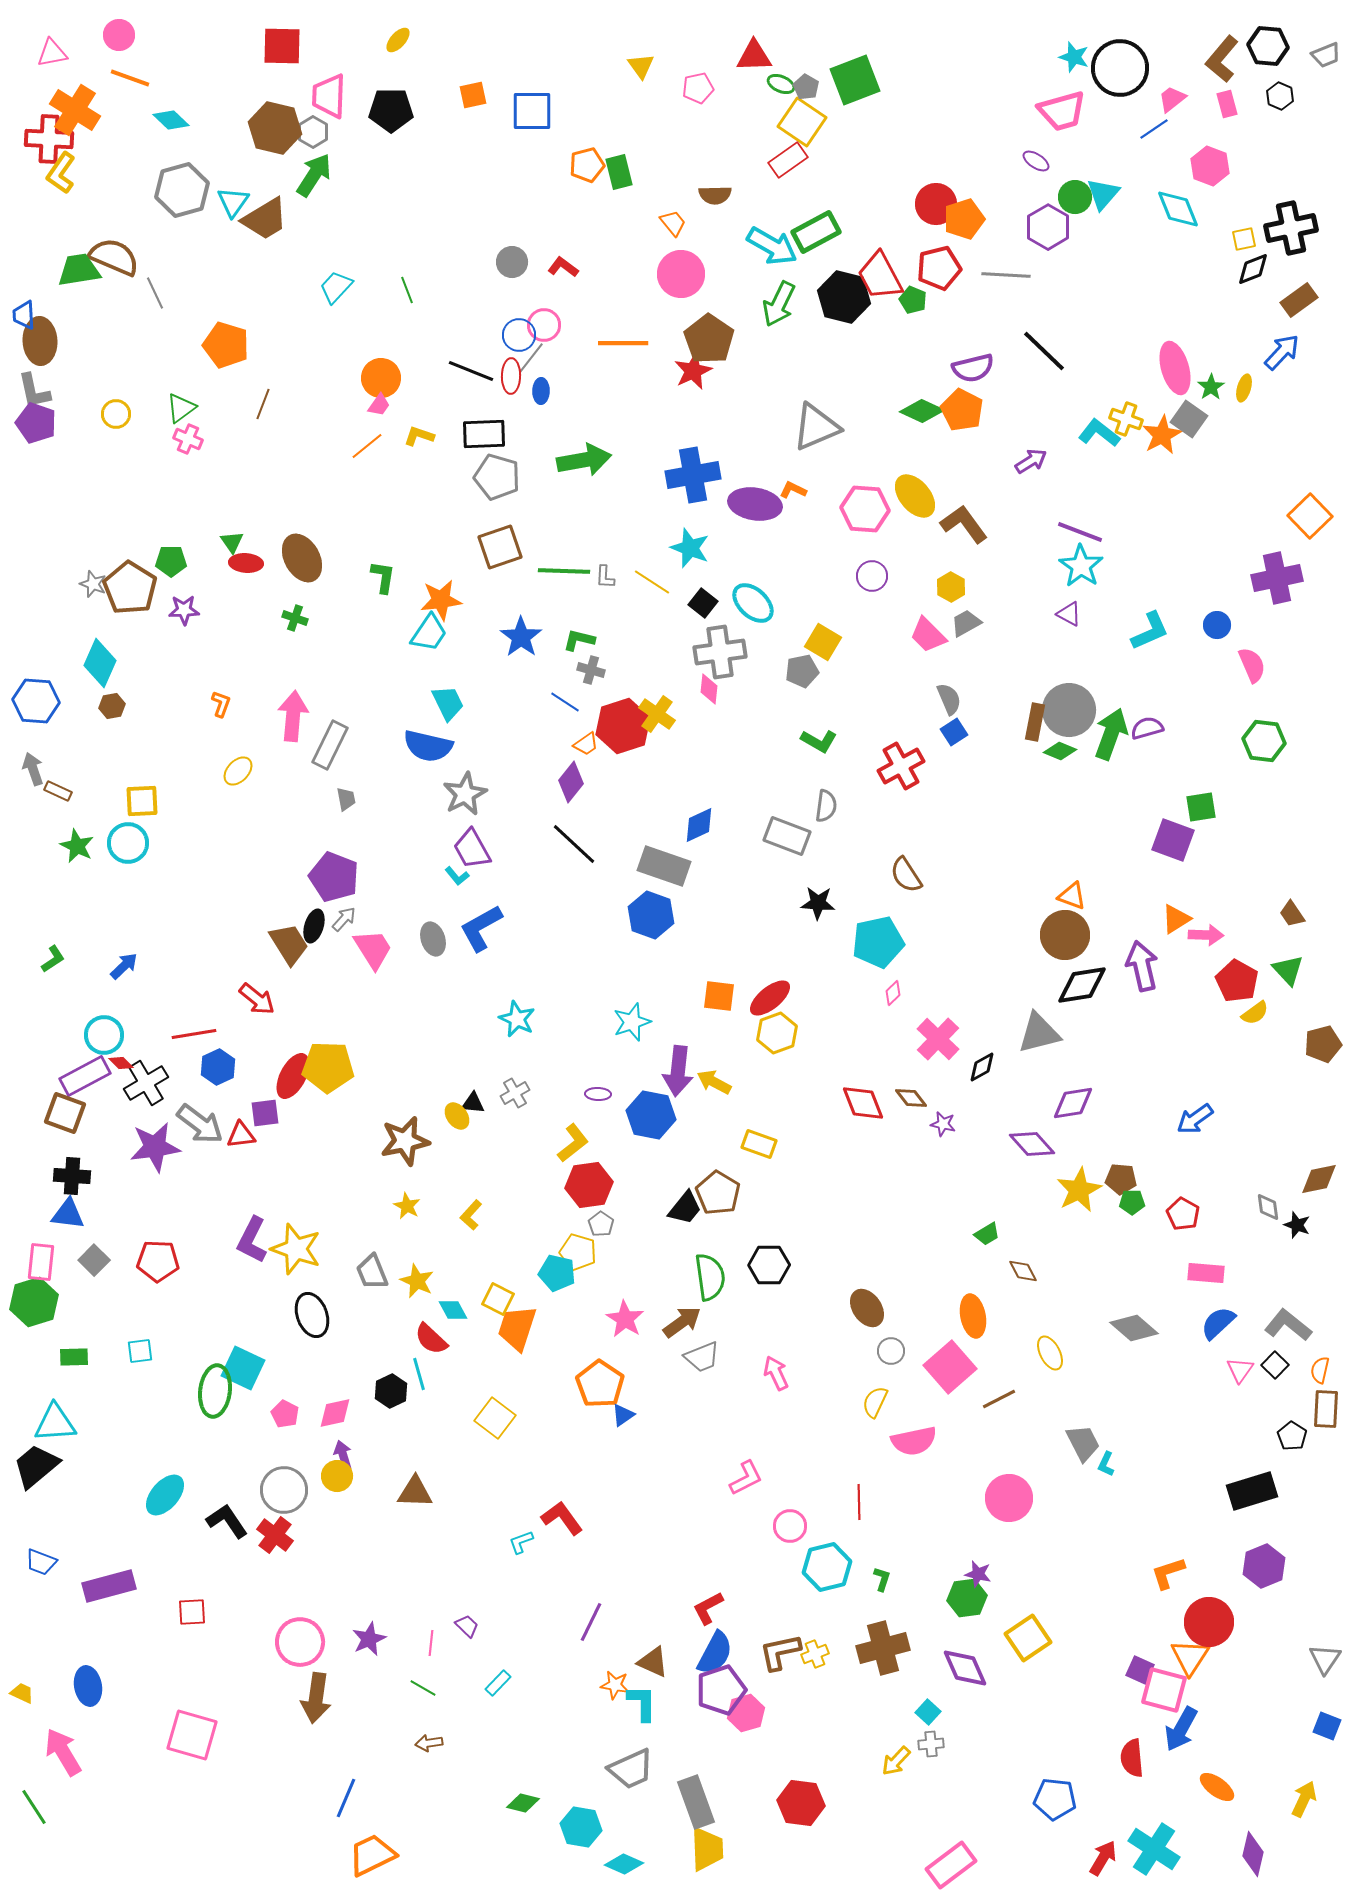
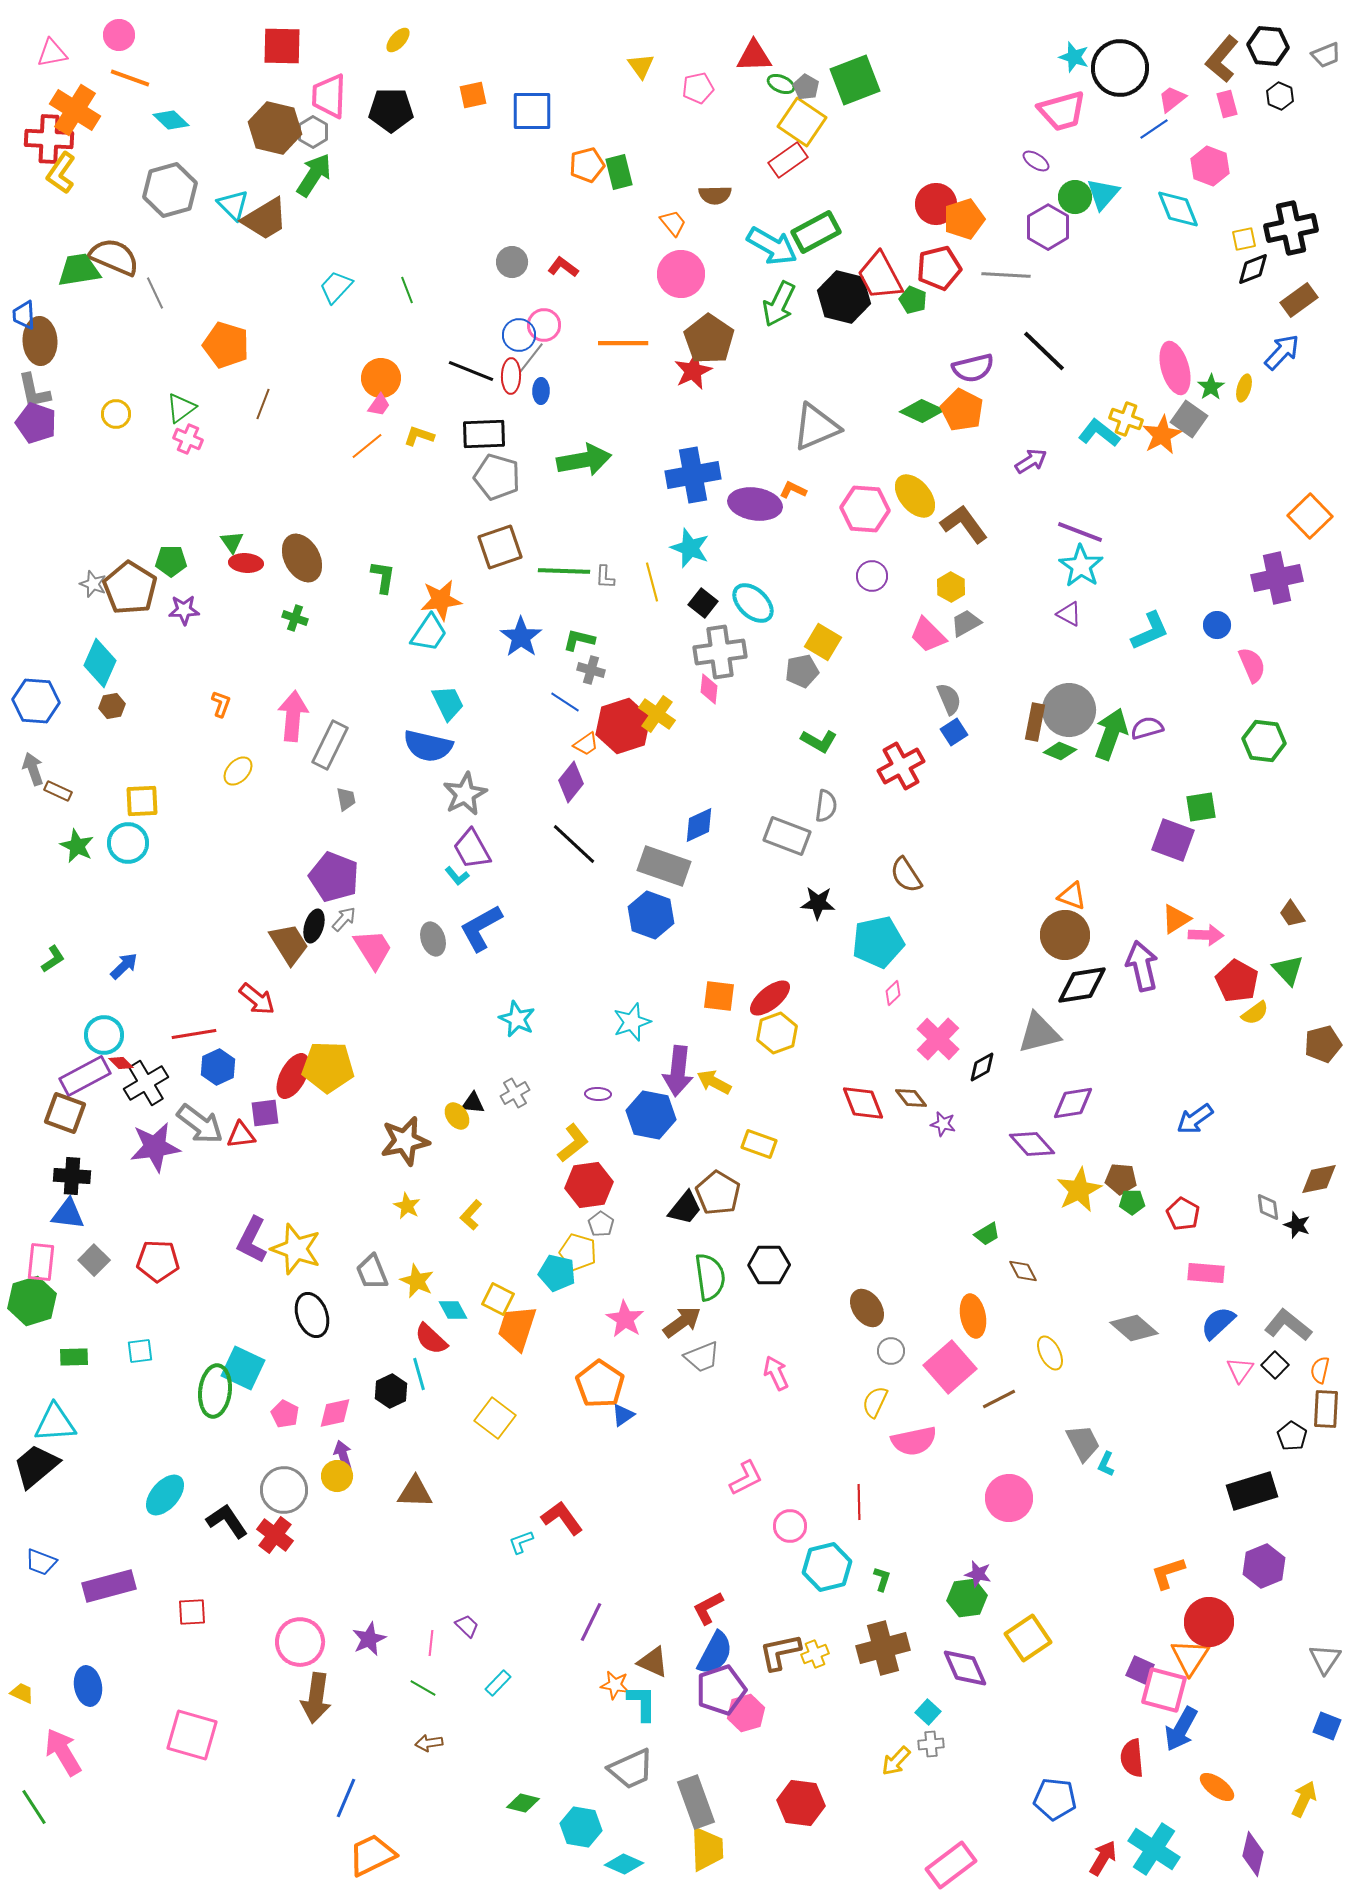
gray hexagon at (182, 190): moved 12 px left
cyan triangle at (233, 202): moved 3 px down; rotated 20 degrees counterclockwise
yellow line at (652, 582): rotated 42 degrees clockwise
green hexagon at (34, 1302): moved 2 px left, 1 px up
